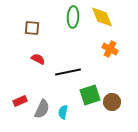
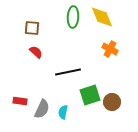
red semicircle: moved 2 px left, 7 px up; rotated 16 degrees clockwise
red rectangle: rotated 32 degrees clockwise
